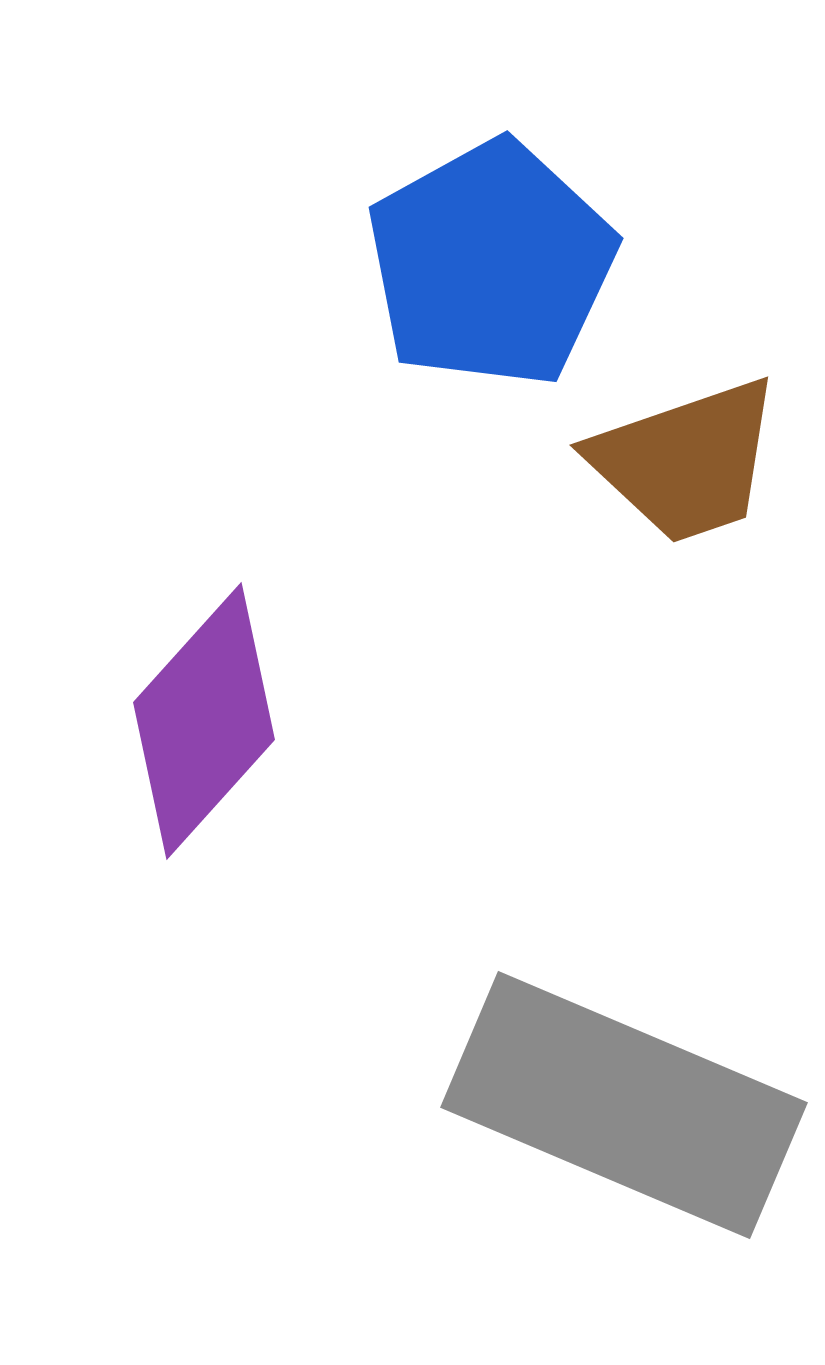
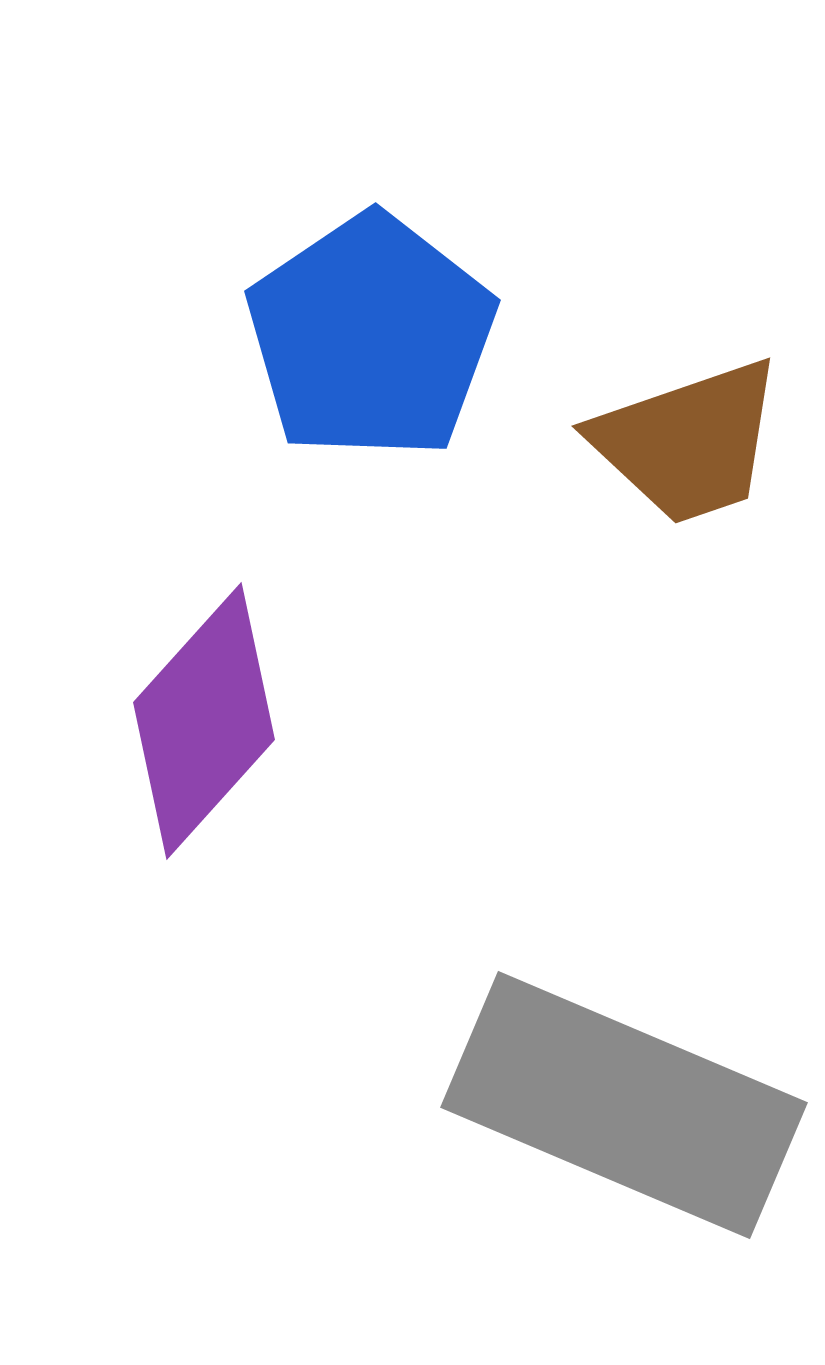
blue pentagon: moved 120 px left, 73 px down; rotated 5 degrees counterclockwise
brown trapezoid: moved 2 px right, 19 px up
